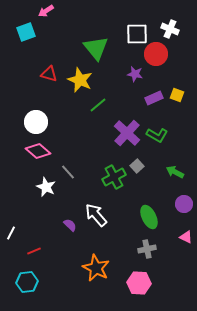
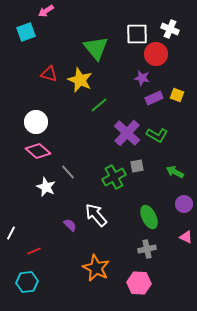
purple star: moved 7 px right, 4 px down
green line: moved 1 px right
gray square: rotated 32 degrees clockwise
